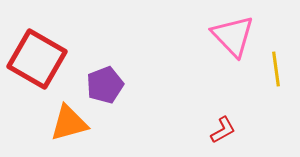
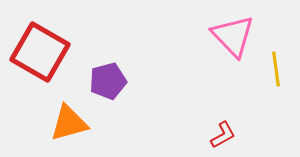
red square: moved 3 px right, 7 px up
purple pentagon: moved 3 px right, 4 px up; rotated 6 degrees clockwise
red L-shape: moved 5 px down
